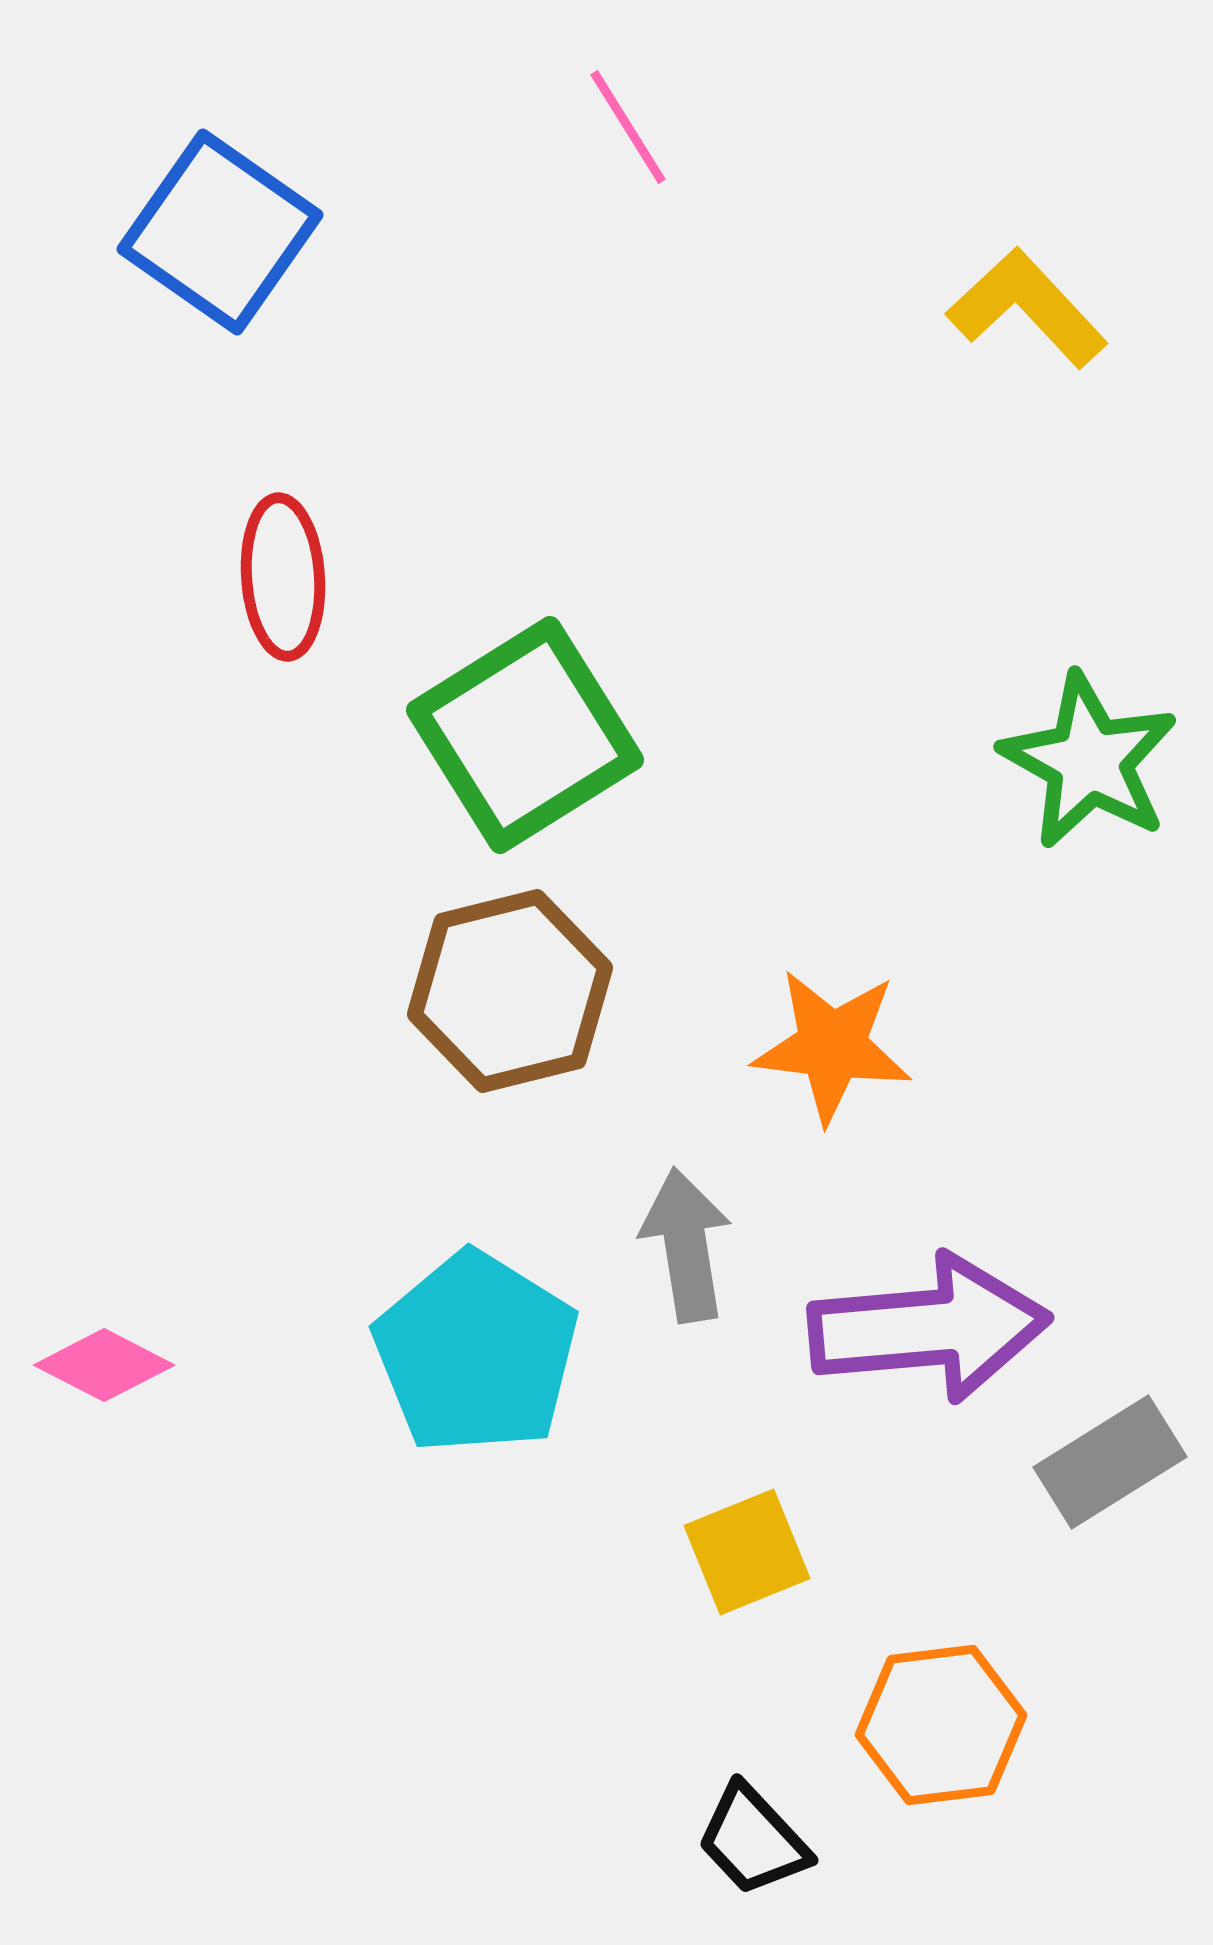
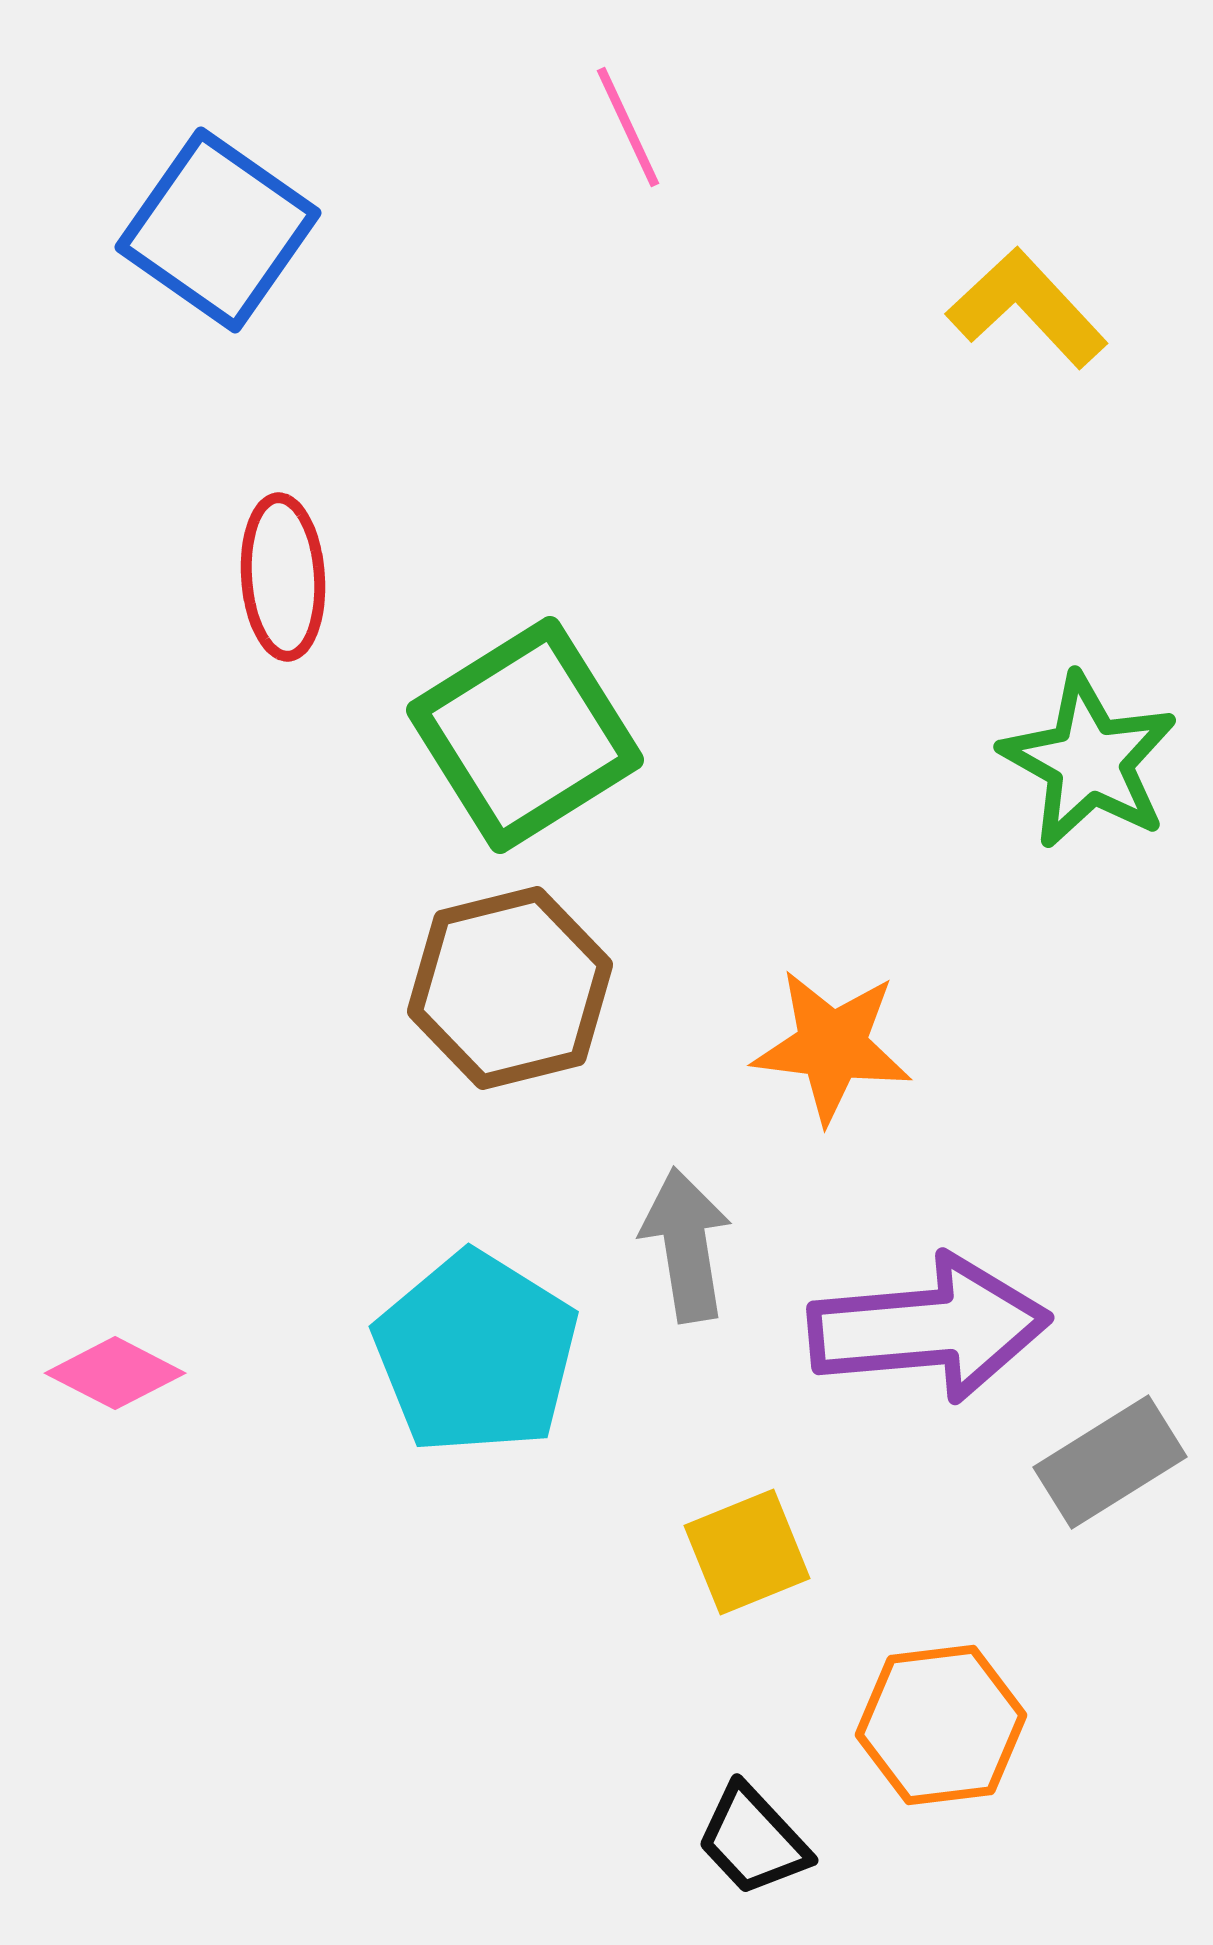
pink line: rotated 7 degrees clockwise
blue square: moved 2 px left, 2 px up
brown hexagon: moved 3 px up
pink diamond: moved 11 px right, 8 px down
